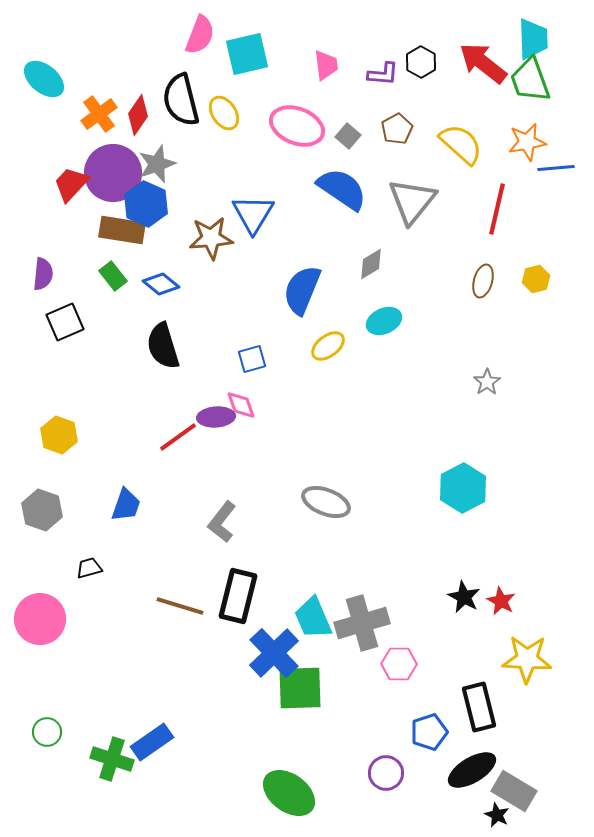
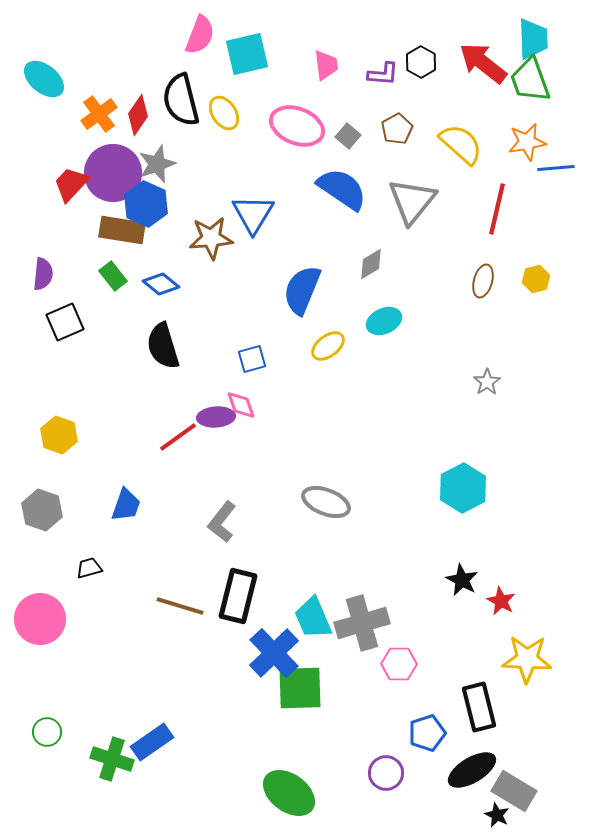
black star at (464, 597): moved 2 px left, 17 px up
blue pentagon at (429, 732): moved 2 px left, 1 px down
